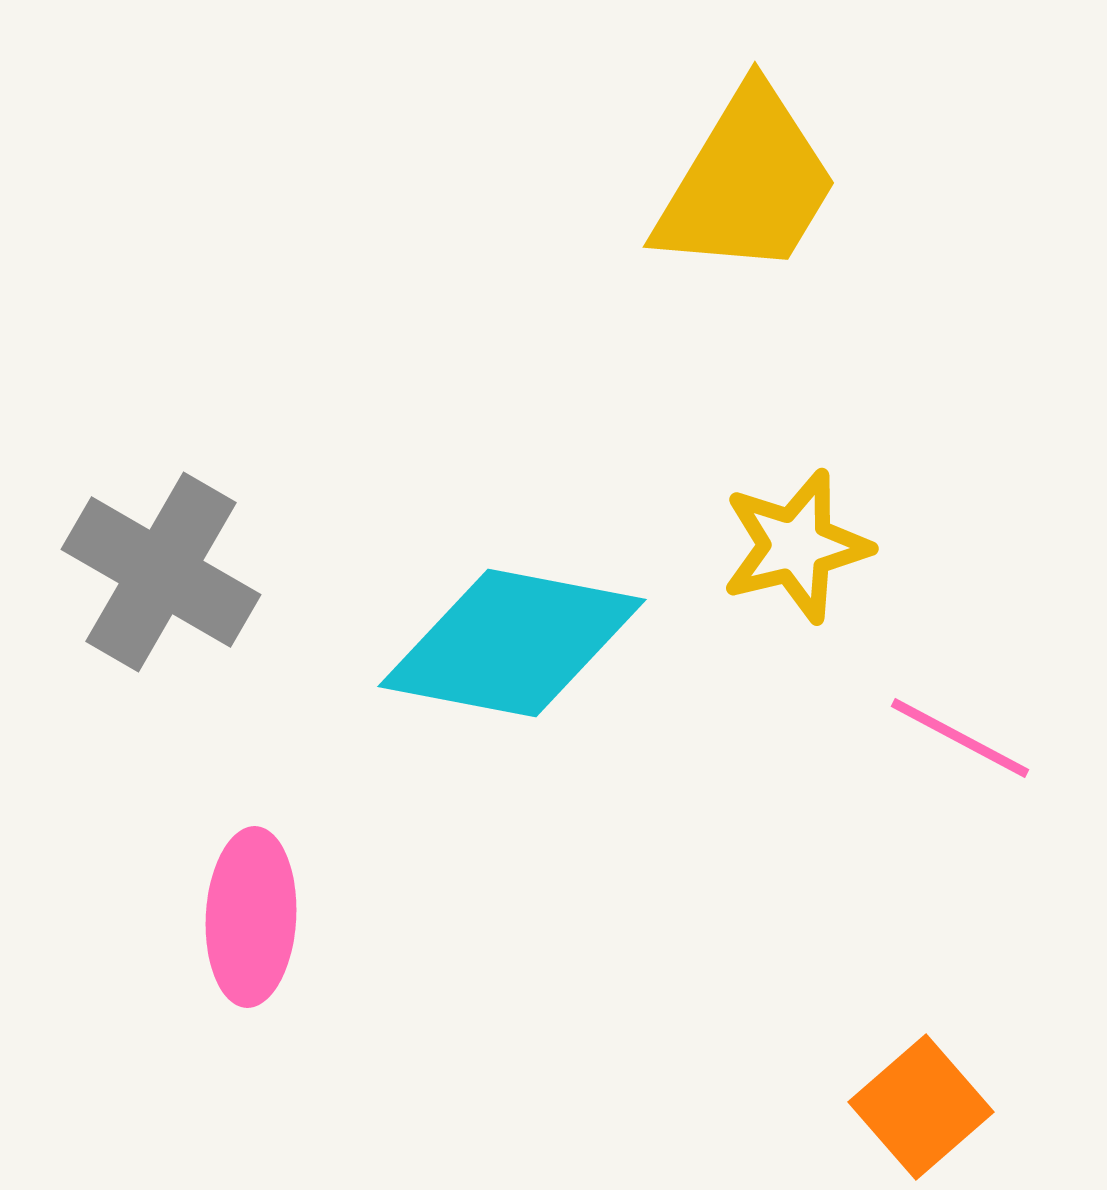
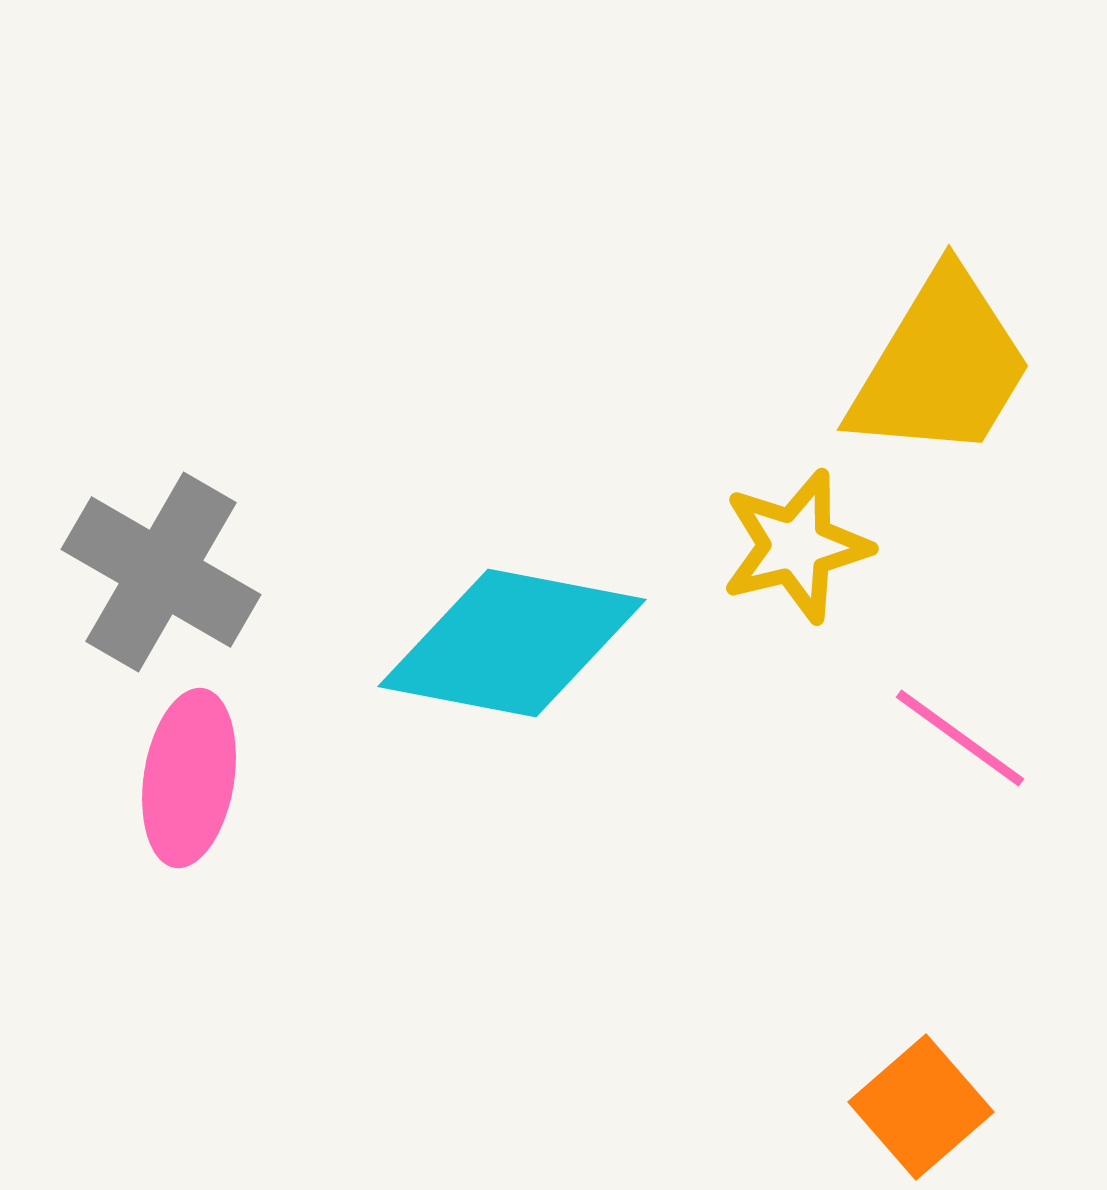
yellow trapezoid: moved 194 px right, 183 px down
pink line: rotated 8 degrees clockwise
pink ellipse: moved 62 px left, 139 px up; rotated 6 degrees clockwise
